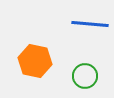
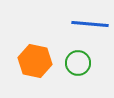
green circle: moved 7 px left, 13 px up
